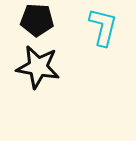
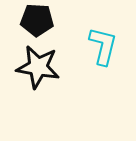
cyan L-shape: moved 19 px down
